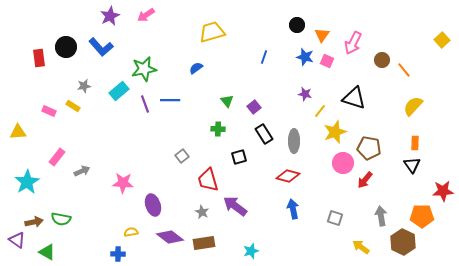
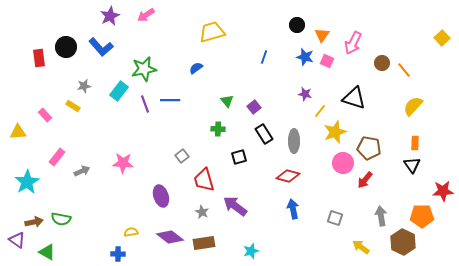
yellow square at (442, 40): moved 2 px up
brown circle at (382, 60): moved 3 px down
cyan rectangle at (119, 91): rotated 12 degrees counterclockwise
pink rectangle at (49, 111): moved 4 px left, 4 px down; rotated 24 degrees clockwise
red trapezoid at (208, 180): moved 4 px left
pink star at (123, 183): moved 20 px up
purple ellipse at (153, 205): moved 8 px right, 9 px up
